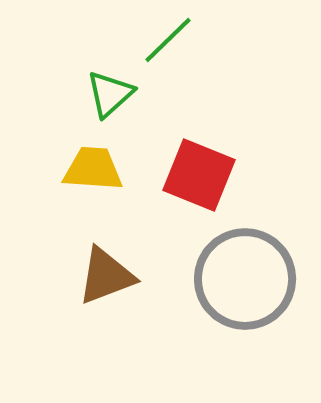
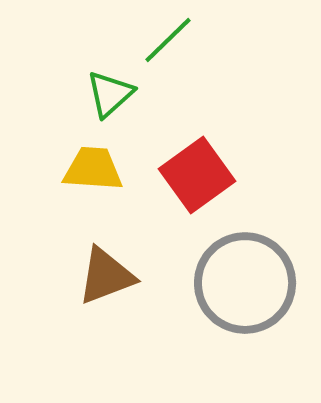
red square: moved 2 px left; rotated 32 degrees clockwise
gray circle: moved 4 px down
